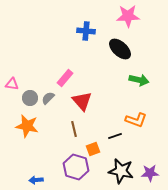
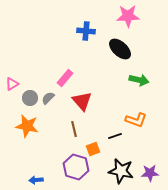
pink triangle: rotated 40 degrees counterclockwise
